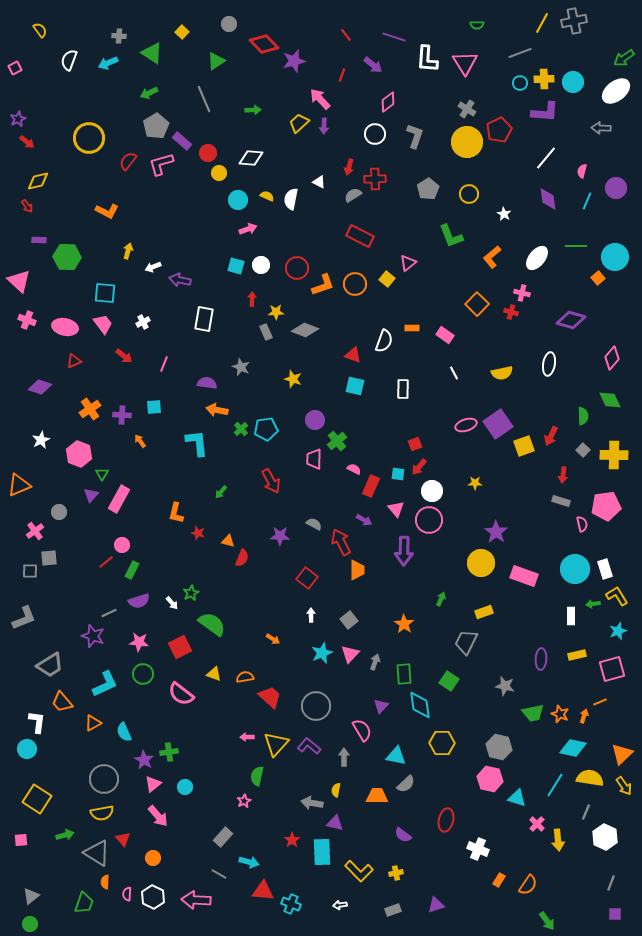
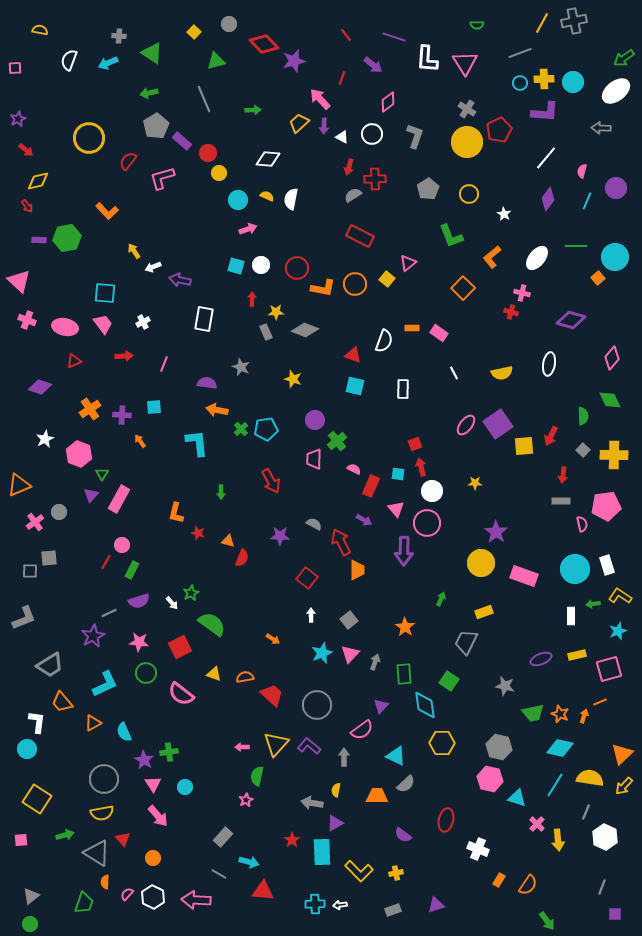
yellow semicircle at (40, 30): rotated 42 degrees counterclockwise
yellow square at (182, 32): moved 12 px right
green triangle at (216, 61): rotated 18 degrees clockwise
pink square at (15, 68): rotated 24 degrees clockwise
red line at (342, 75): moved 3 px down
green arrow at (149, 93): rotated 12 degrees clockwise
white circle at (375, 134): moved 3 px left
red arrow at (27, 142): moved 1 px left, 8 px down
white diamond at (251, 158): moved 17 px right, 1 px down
pink L-shape at (161, 164): moved 1 px right, 14 px down
white triangle at (319, 182): moved 23 px right, 45 px up
purple diamond at (548, 199): rotated 45 degrees clockwise
orange L-shape at (107, 211): rotated 20 degrees clockwise
yellow arrow at (128, 251): moved 6 px right; rotated 49 degrees counterclockwise
green hexagon at (67, 257): moved 19 px up; rotated 12 degrees counterclockwise
orange L-shape at (323, 285): moved 3 px down; rotated 30 degrees clockwise
orange square at (477, 304): moved 14 px left, 16 px up
pink rectangle at (445, 335): moved 6 px left, 2 px up
red arrow at (124, 356): rotated 42 degrees counterclockwise
pink ellipse at (466, 425): rotated 35 degrees counterclockwise
white star at (41, 440): moved 4 px right, 1 px up
yellow square at (524, 446): rotated 15 degrees clockwise
red arrow at (419, 467): moved 2 px right; rotated 126 degrees clockwise
green arrow at (221, 492): rotated 40 degrees counterclockwise
gray rectangle at (561, 501): rotated 18 degrees counterclockwise
pink circle at (429, 520): moved 2 px left, 3 px down
pink cross at (35, 531): moved 9 px up
red line at (106, 562): rotated 21 degrees counterclockwise
white rectangle at (605, 569): moved 2 px right, 4 px up
yellow L-shape at (617, 596): moved 3 px right; rotated 25 degrees counterclockwise
orange star at (404, 624): moved 1 px right, 3 px down
purple star at (93, 636): rotated 25 degrees clockwise
purple ellipse at (541, 659): rotated 65 degrees clockwise
pink square at (612, 669): moved 3 px left
green circle at (143, 674): moved 3 px right, 1 px up
red trapezoid at (270, 697): moved 2 px right, 2 px up
cyan diamond at (420, 705): moved 5 px right
gray circle at (316, 706): moved 1 px right, 1 px up
pink semicircle at (362, 730): rotated 85 degrees clockwise
pink arrow at (247, 737): moved 5 px left, 10 px down
cyan diamond at (573, 748): moved 13 px left
cyan triangle at (396, 756): rotated 15 degrees clockwise
pink triangle at (153, 784): rotated 24 degrees counterclockwise
yellow arrow at (624, 786): rotated 78 degrees clockwise
pink star at (244, 801): moved 2 px right, 1 px up
purple triangle at (335, 823): rotated 42 degrees counterclockwise
gray line at (611, 883): moved 9 px left, 4 px down
pink semicircle at (127, 894): rotated 40 degrees clockwise
cyan cross at (291, 904): moved 24 px right; rotated 24 degrees counterclockwise
